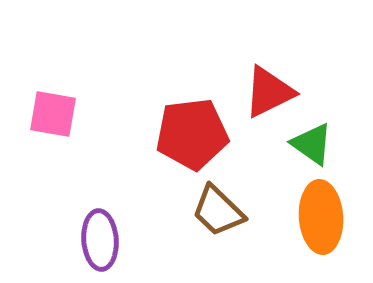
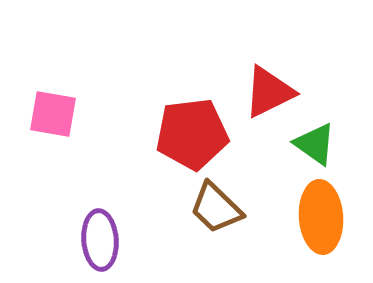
green triangle: moved 3 px right
brown trapezoid: moved 2 px left, 3 px up
